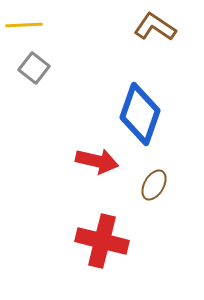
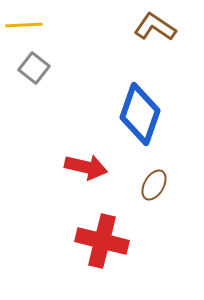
red arrow: moved 11 px left, 6 px down
